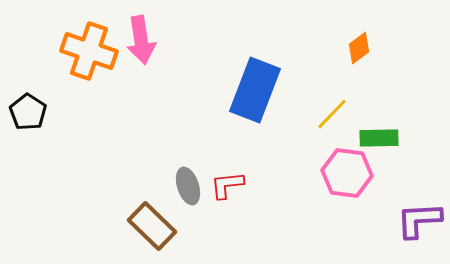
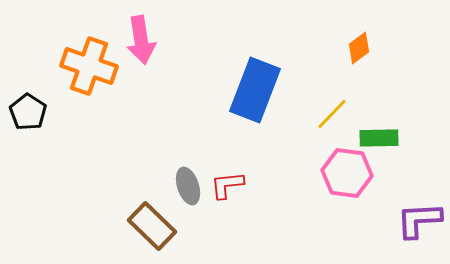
orange cross: moved 15 px down
